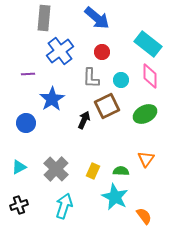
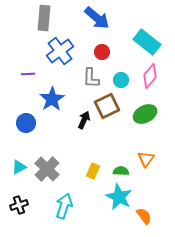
cyan rectangle: moved 1 px left, 2 px up
pink diamond: rotated 40 degrees clockwise
gray cross: moved 9 px left
cyan star: moved 4 px right
